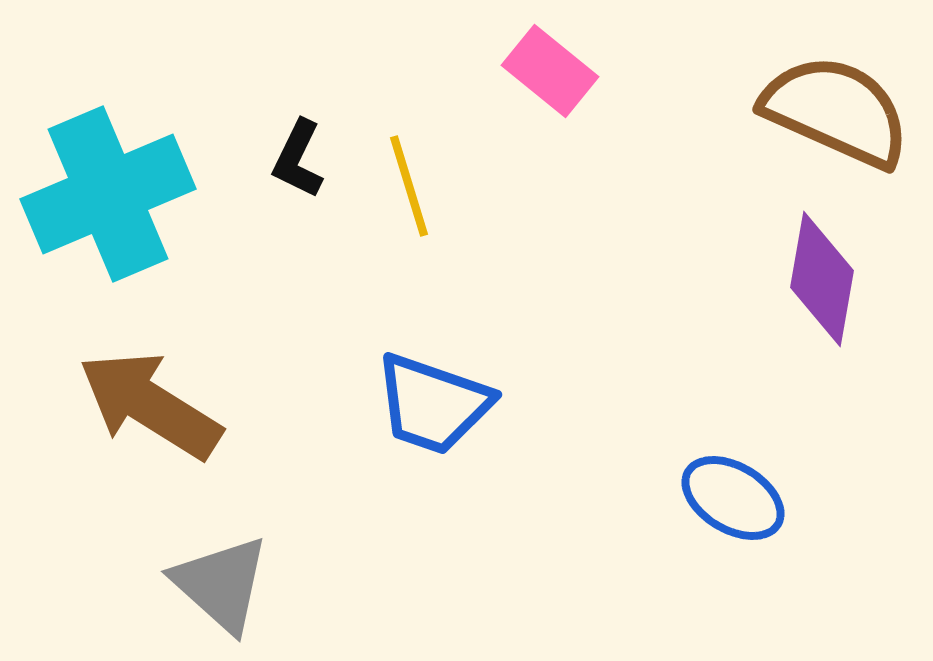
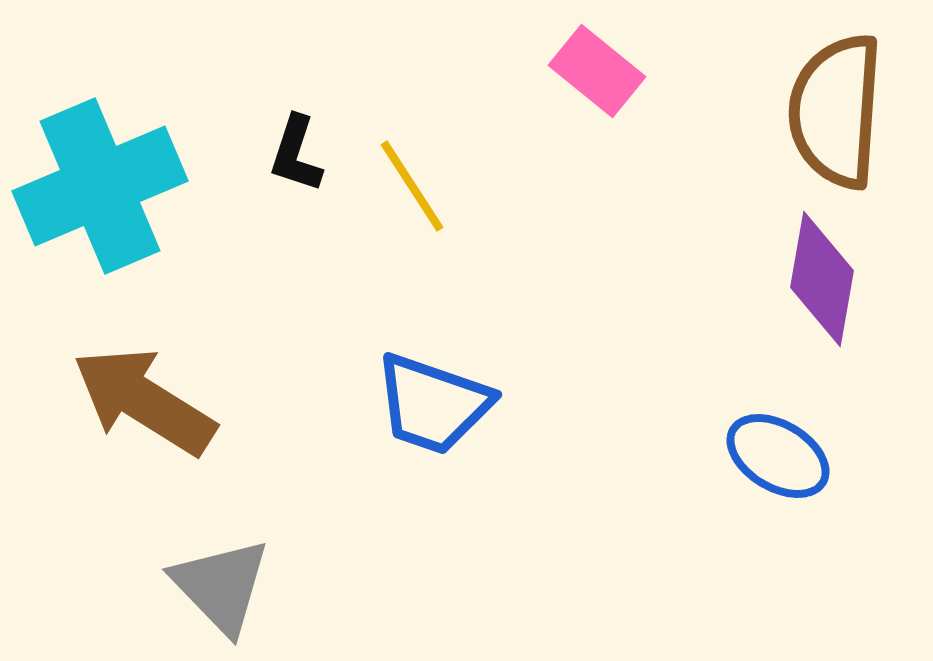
pink rectangle: moved 47 px right
brown semicircle: rotated 110 degrees counterclockwise
black L-shape: moved 2 px left, 5 px up; rotated 8 degrees counterclockwise
yellow line: moved 3 px right; rotated 16 degrees counterclockwise
cyan cross: moved 8 px left, 8 px up
brown arrow: moved 6 px left, 4 px up
blue ellipse: moved 45 px right, 42 px up
gray triangle: moved 2 px down; rotated 4 degrees clockwise
